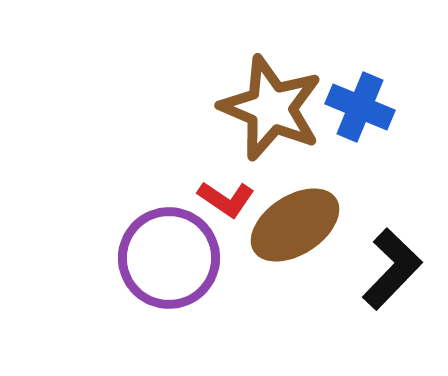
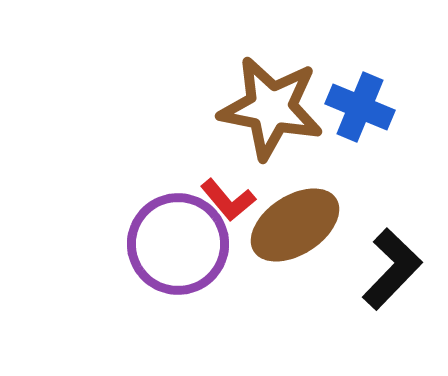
brown star: rotated 12 degrees counterclockwise
red L-shape: moved 2 px right, 1 px down; rotated 16 degrees clockwise
purple circle: moved 9 px right, 14 px up
